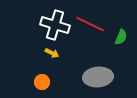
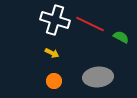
white cross: moved 5 px up
green semicircle: rotated 84 degrees counterclockwise
orange circle: moved 12 px right, 1 px up
